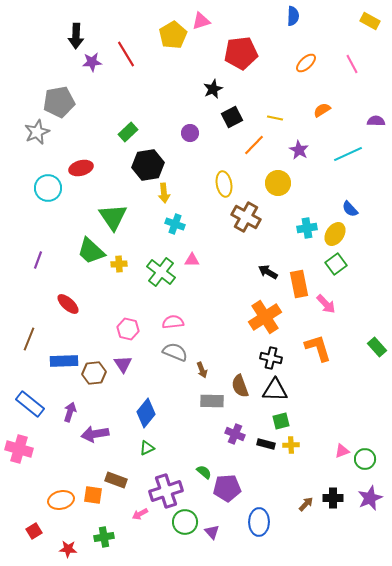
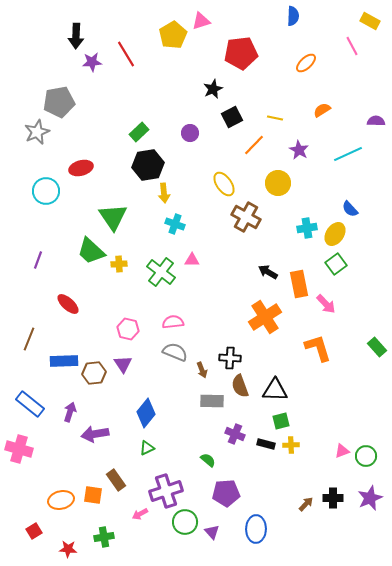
pink line at (352, 64): moved 18 px up
green rectangle at (128, 132): moved 11 px right
yellow ellipse at (224, 184): rotated 25 degrees counterclockwise
cyan circle at (48, 188): moved 2 px left, 3 px down
black cross at (271, 358): moved 41 px left; rotated 10 degrees counterclockwise
green circle at (365, 459): moved 1 px right, 3 px up
green semicircle at (204, 472): moved 4 px right, 12 px up
brown rectangle at (116, 480): rotated 35 degrees clockwise
purple pentagon at (227, 488): moved 1 px left, 5 px down
blue ellipse at (259, 522): moved 3 px left, 7 px down
